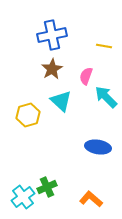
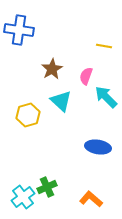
blue cross: moved 33 px left, 5 px up; rotated 20 degrees clockwise
